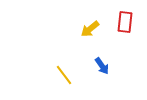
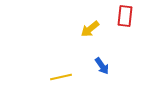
red rectangle: moved 6 px up
yellow line: moved 3 px left, 2 px down; rotated 65 degrees counterclockwise
